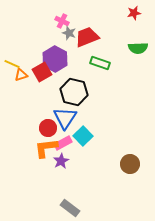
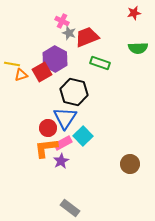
yellow line: rotated 14 degrees counterclockwise
